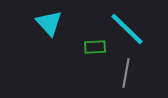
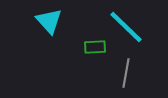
cyan triangle: moved 2 px up
cyan line: moved 1 px left, 2 px up
